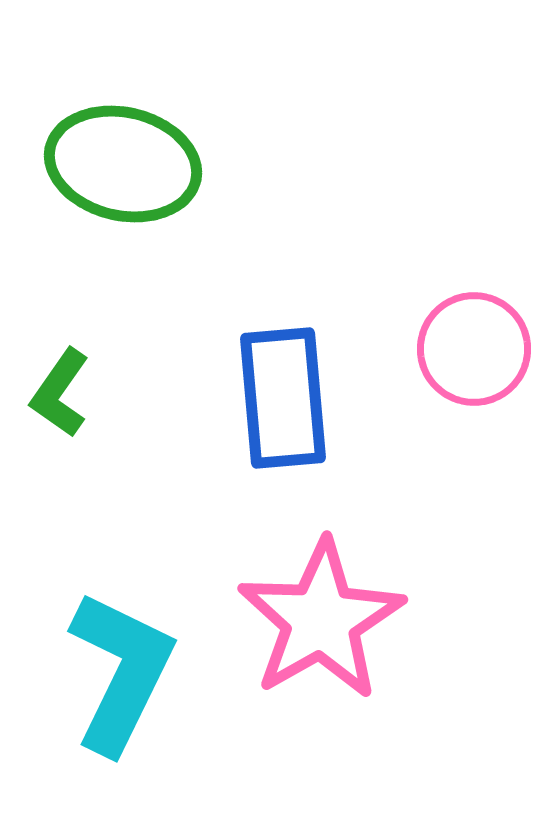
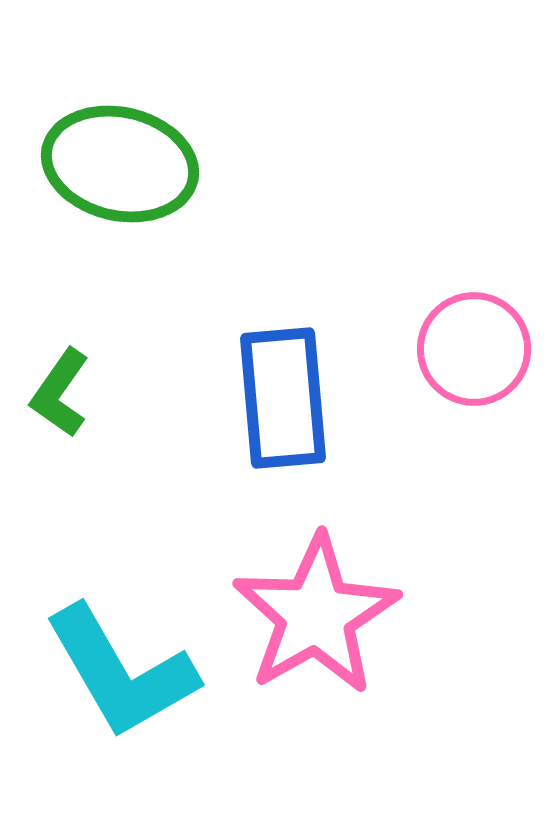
green ellipse: moved 3 px left
pink star: moved 5 px left, 5 px up
cyan L-shape: rotated 124 degrees clockwise
